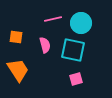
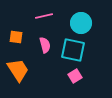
pink line: moved 9 px left, 3 px up
pink square: moved 1 px left, 3 px up; rotated 16 degrees counterclockwise
